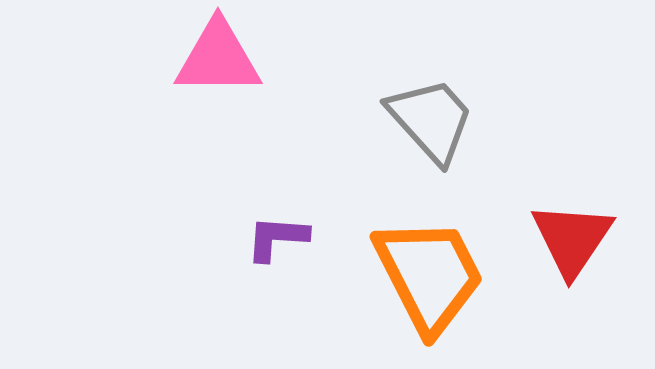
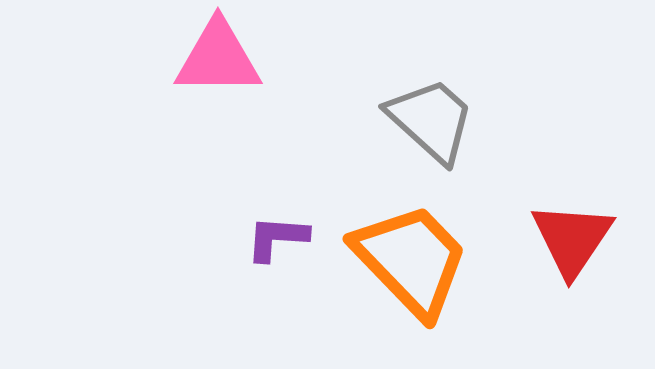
gray trapezoid: rotated 6 degrees counterclockwise
orange trapezoid: moved 18 px left, 15 px up; rotated 17 degrees counterclockwise
